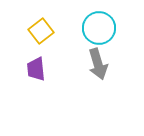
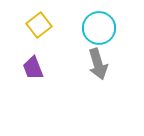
yellow square: moved 2 px left, 6 px up
purple trapezoid: moved 3 px left, 1 px up; rotated 15 degrees counterclockwise
